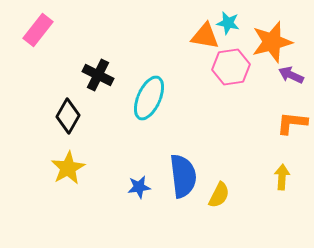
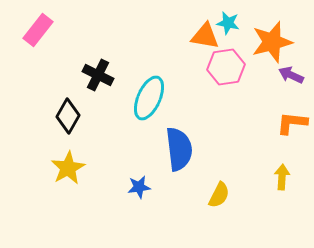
pink hexagon: moved 5 px left
blue semicircle: moved 4 px left, 27 px up
